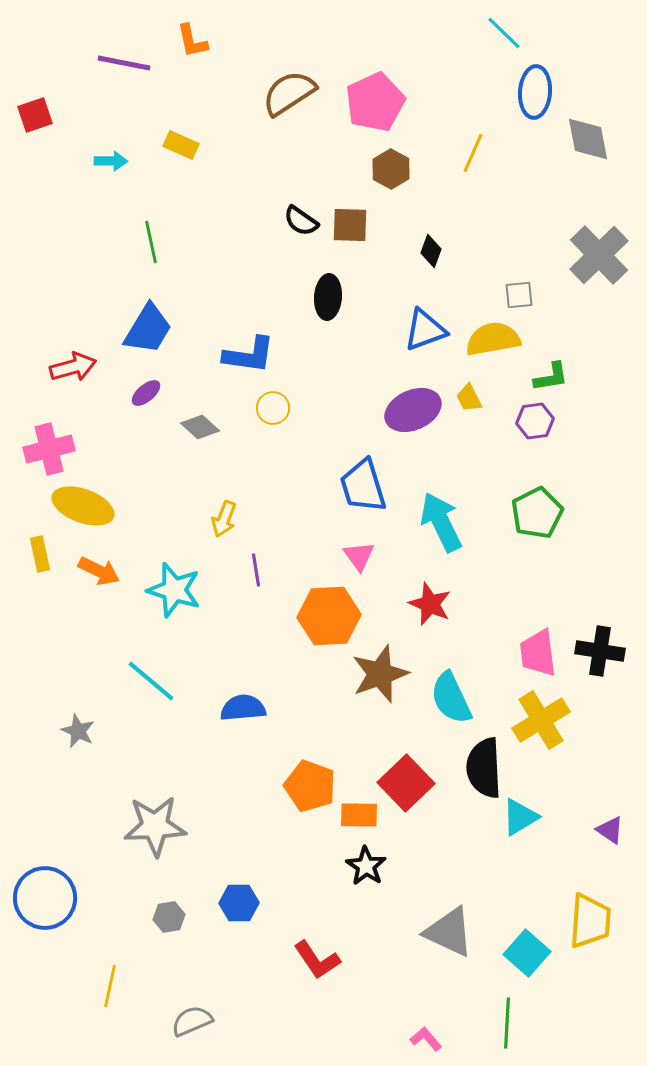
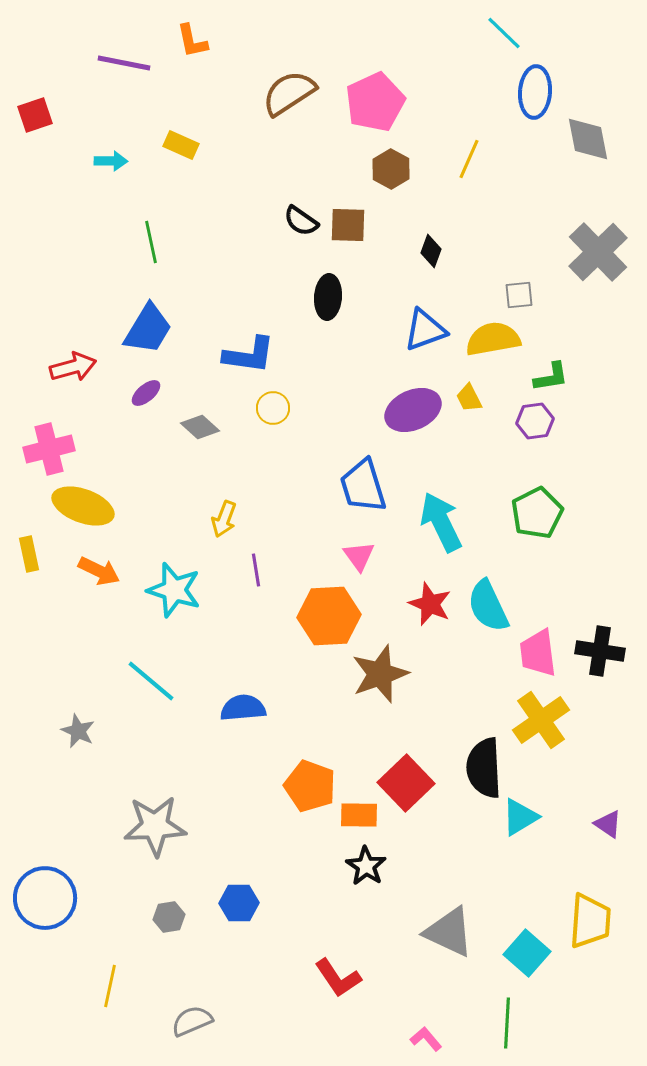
yellow line at (473, 153): moved 4 px left, 6 px down
brown square at (350, 225): moved 2 px left
gray cross at (599, 255): moved 1 px left, 3 px up
yellow rectangle at (40, 554): moved 11 px left
cyan semicircle at (451, 698): moved 37 px right, 92 px up
yellow cross at (541, 720): rotated 4 degrees counterclockwise
purple triangle at (610, 830): moved 2 px left, 6 px up
red L-shape at (317, 960): moved 21 px right, 18 px down
